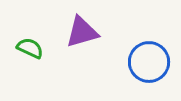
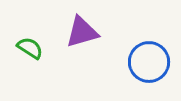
green semicircle: rotated 8 degrees clockwise
